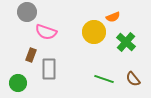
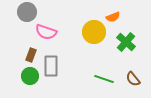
gray rectangle: moved 2 px right, 3 px up
green circle: moved 12 px right, 7 px up
